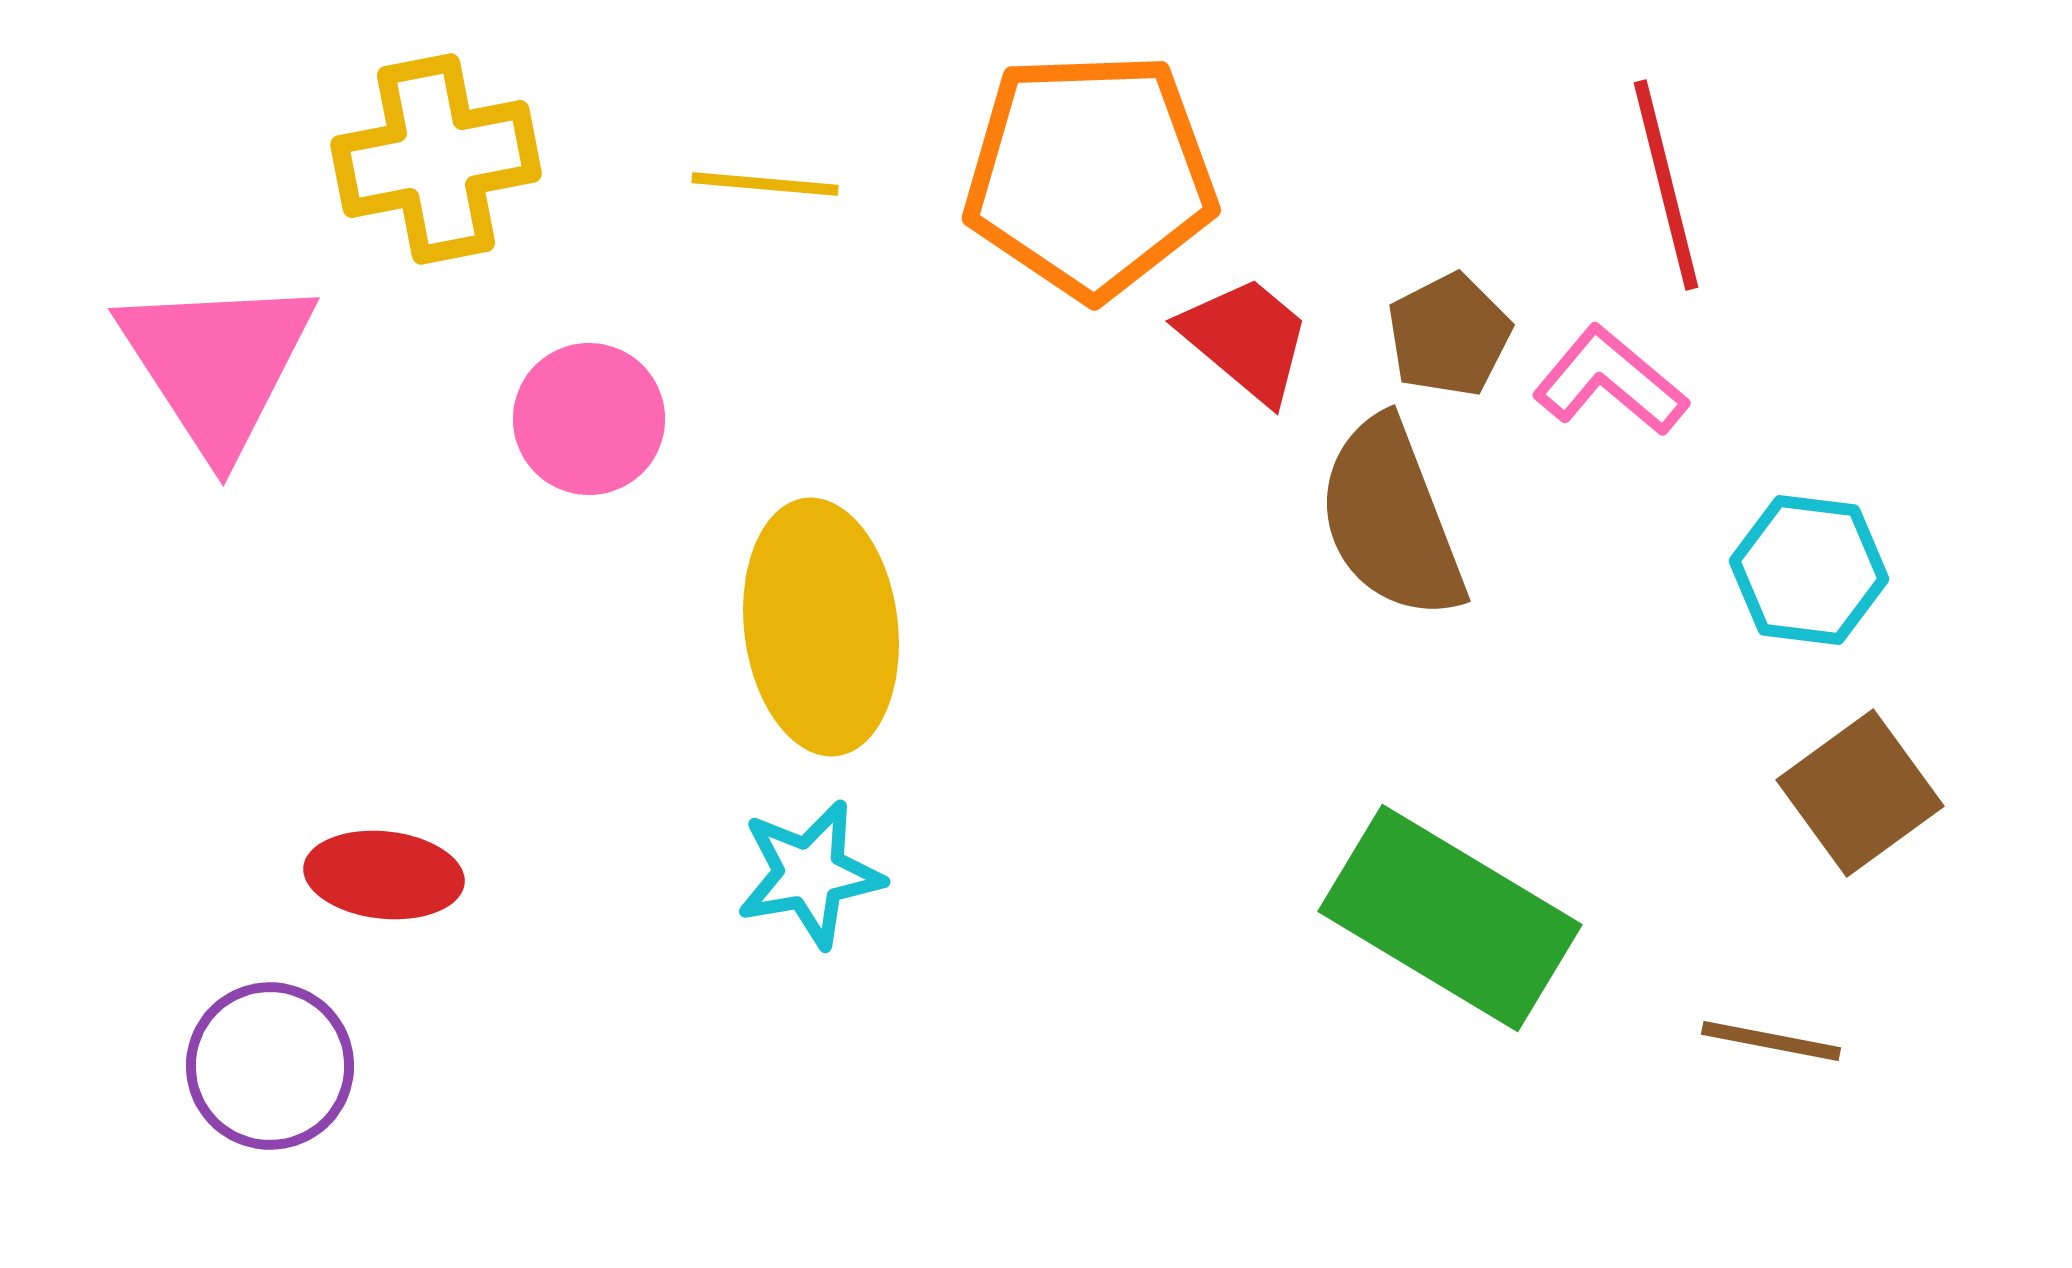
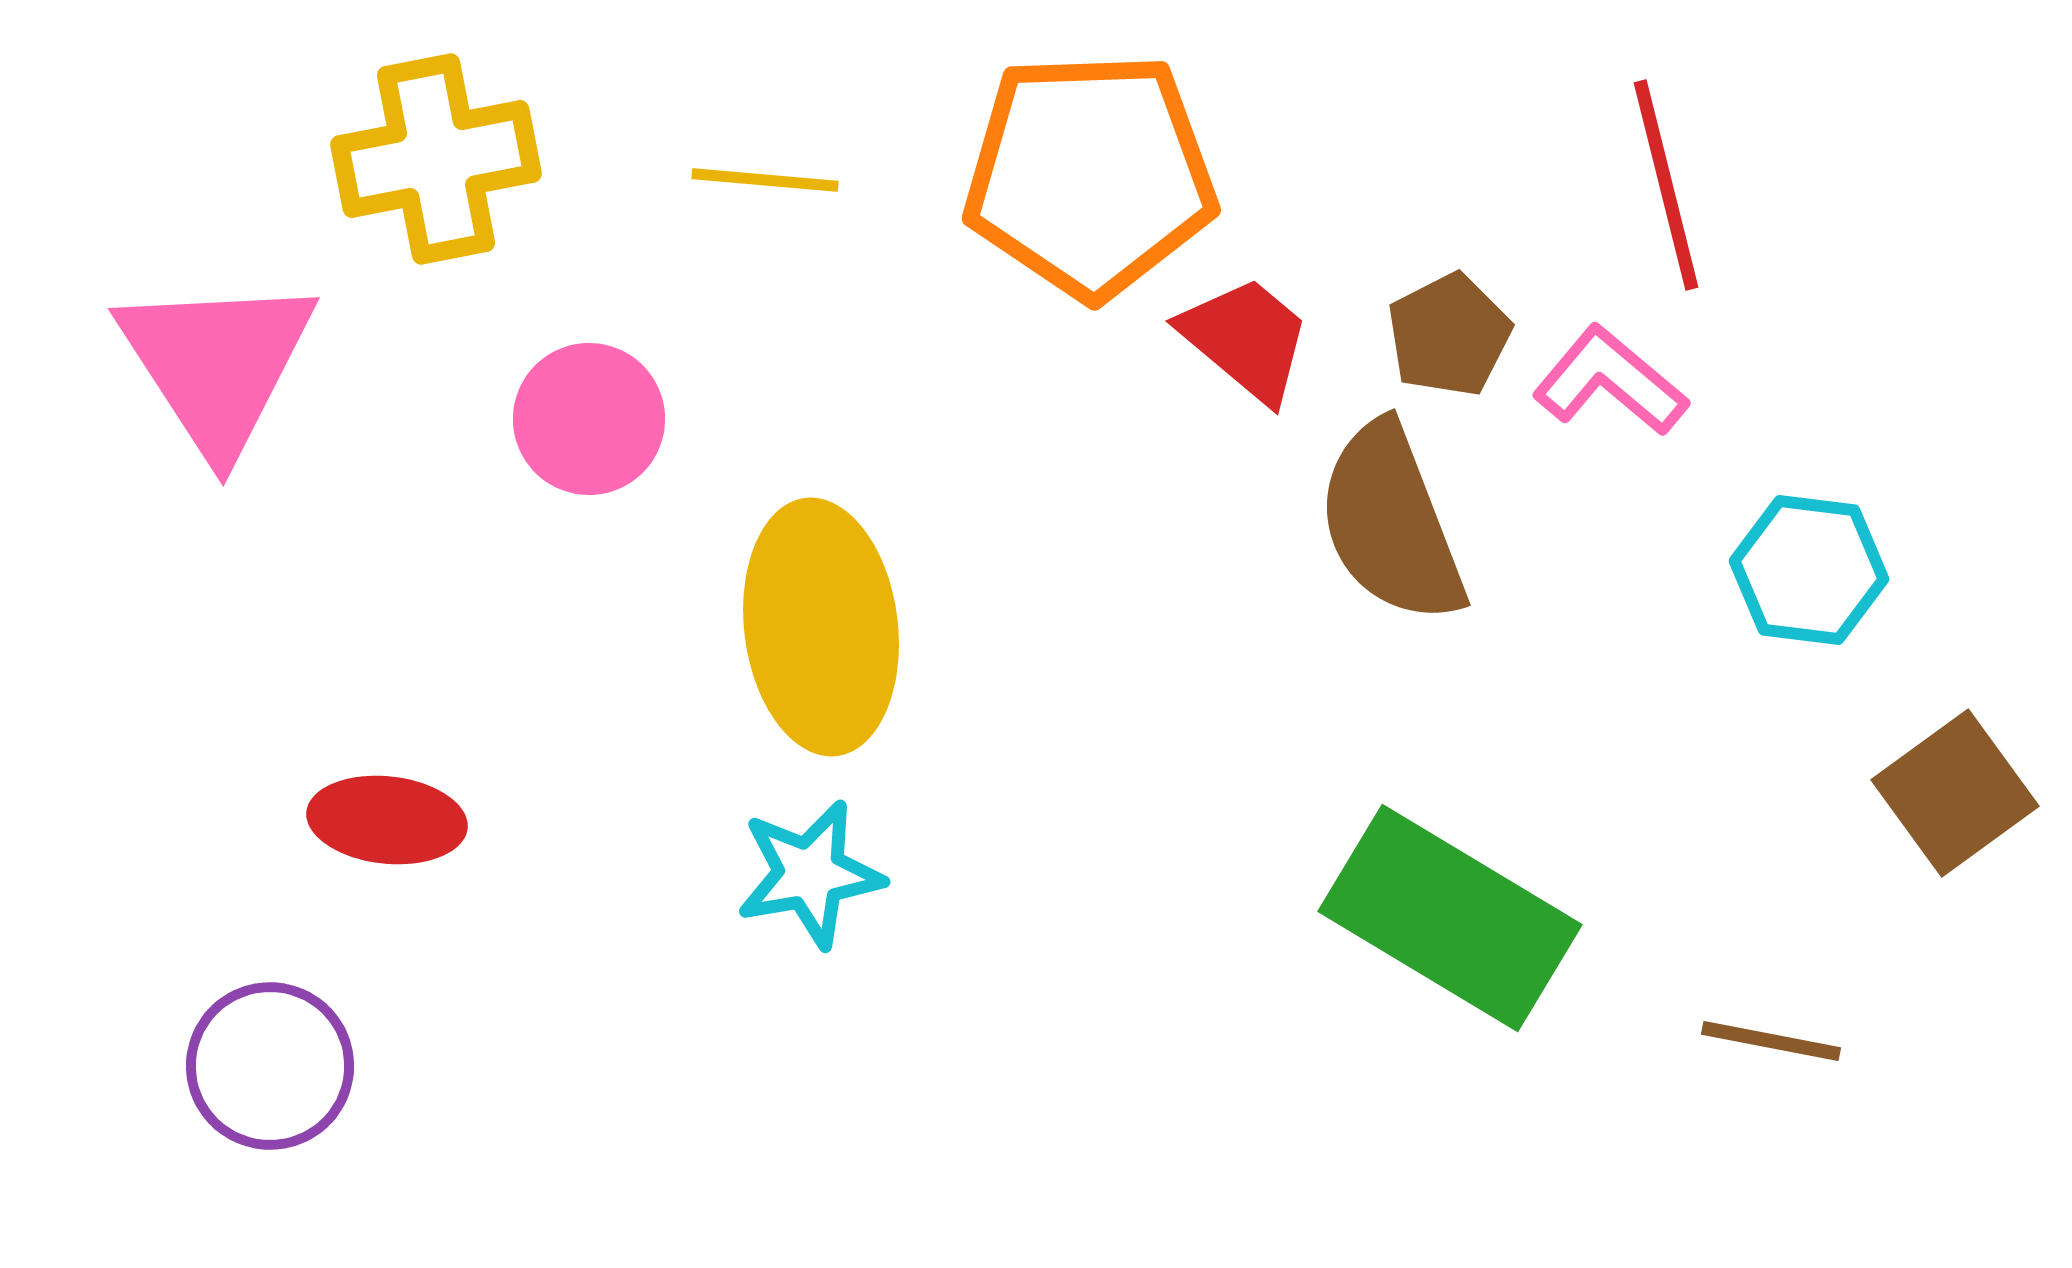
yellow line: moved 4 px up
brown semicircle: moved 4 px down
brown square: moved 95 px right
red ellipse: moved 3 px right, 55 px up
